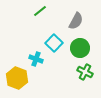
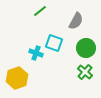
cyan square: rotated 24 degrees counterclockwise
green circle: moved 6 px right
cyan cross: moved 6 px up
green cross: rotated 14 degrees clockwise
yellow hexagon: rotated 20 degrees clockwise
